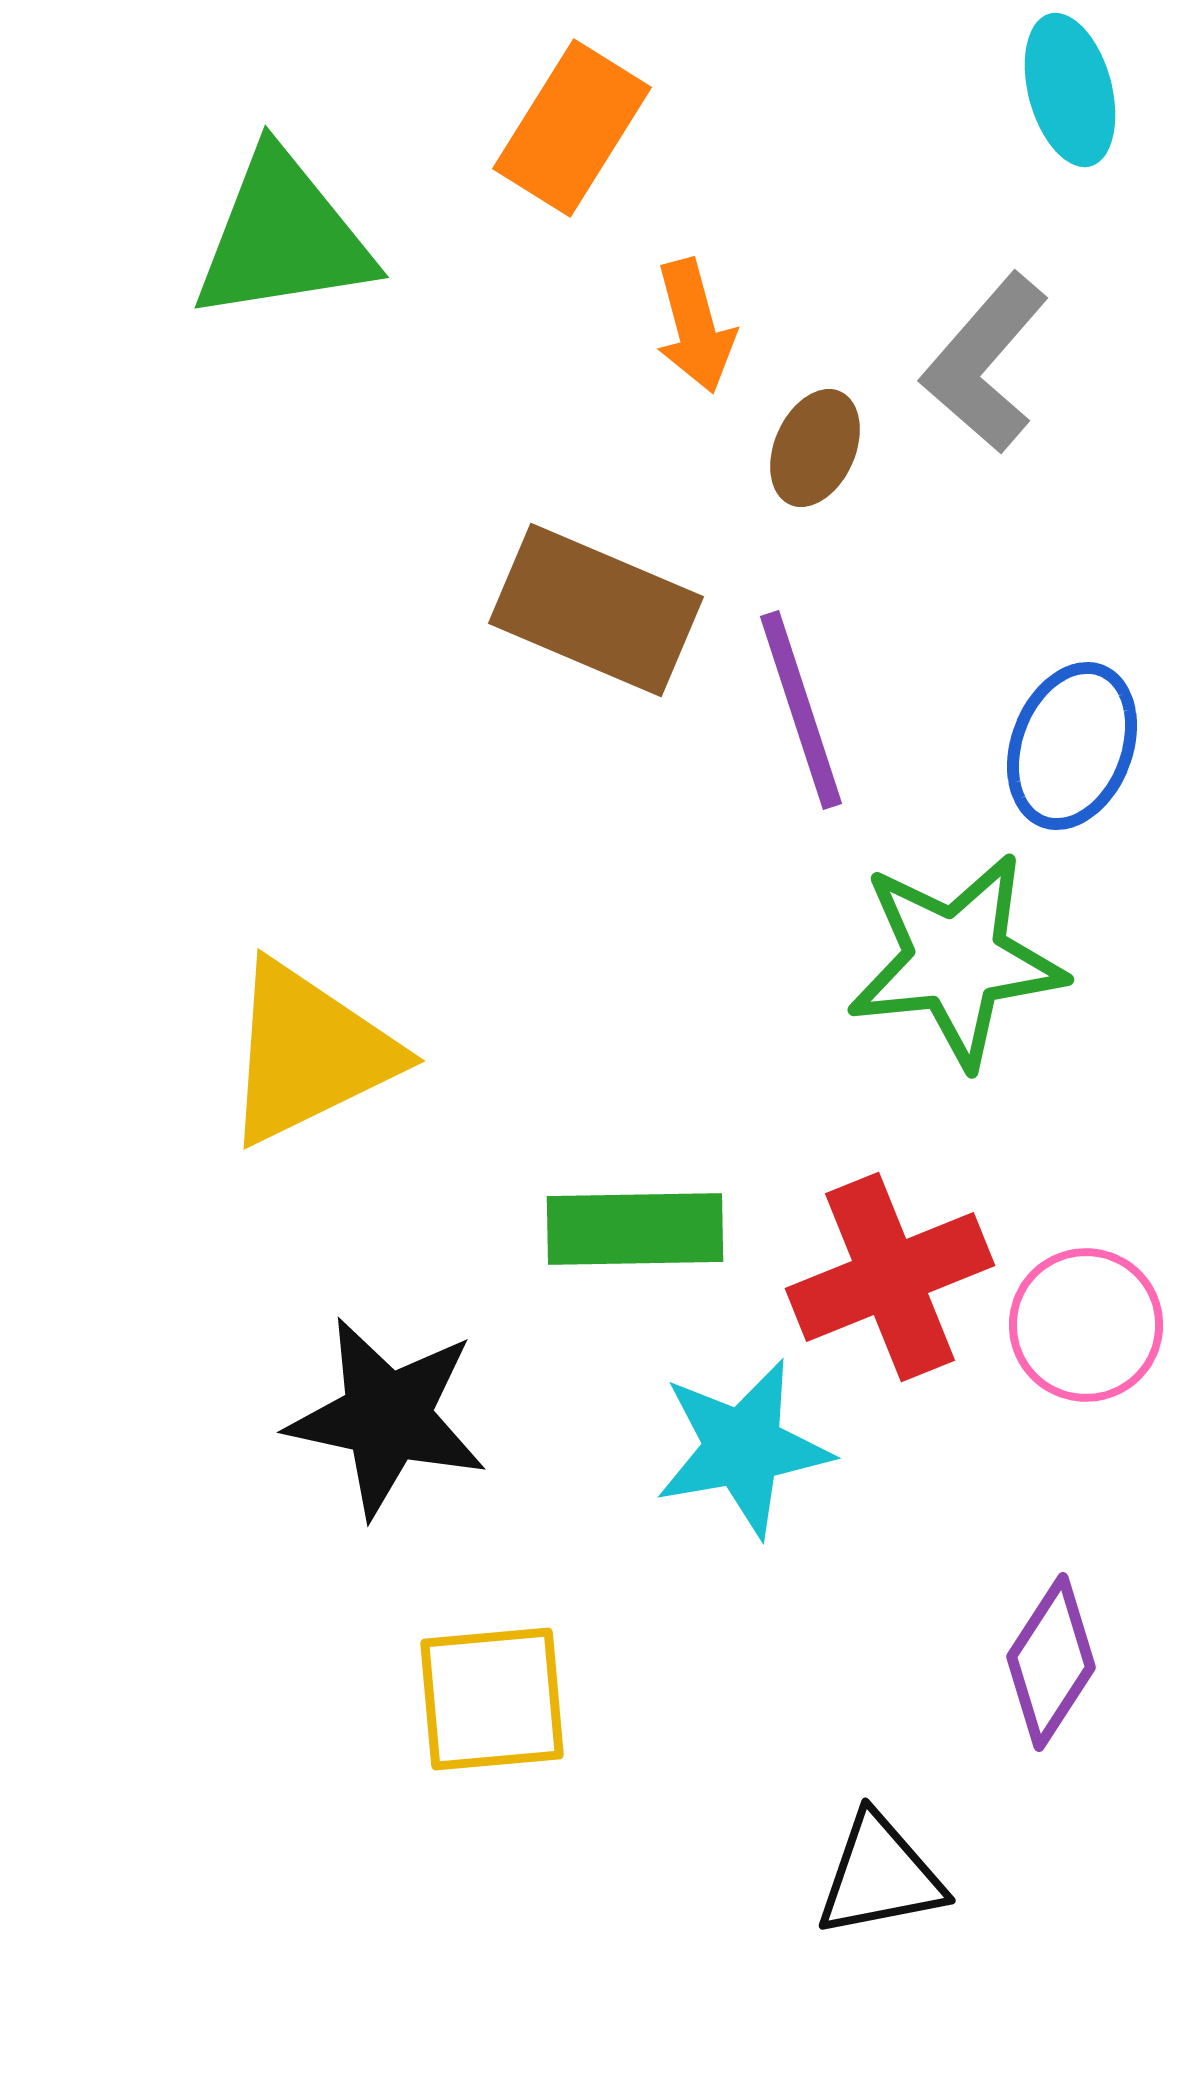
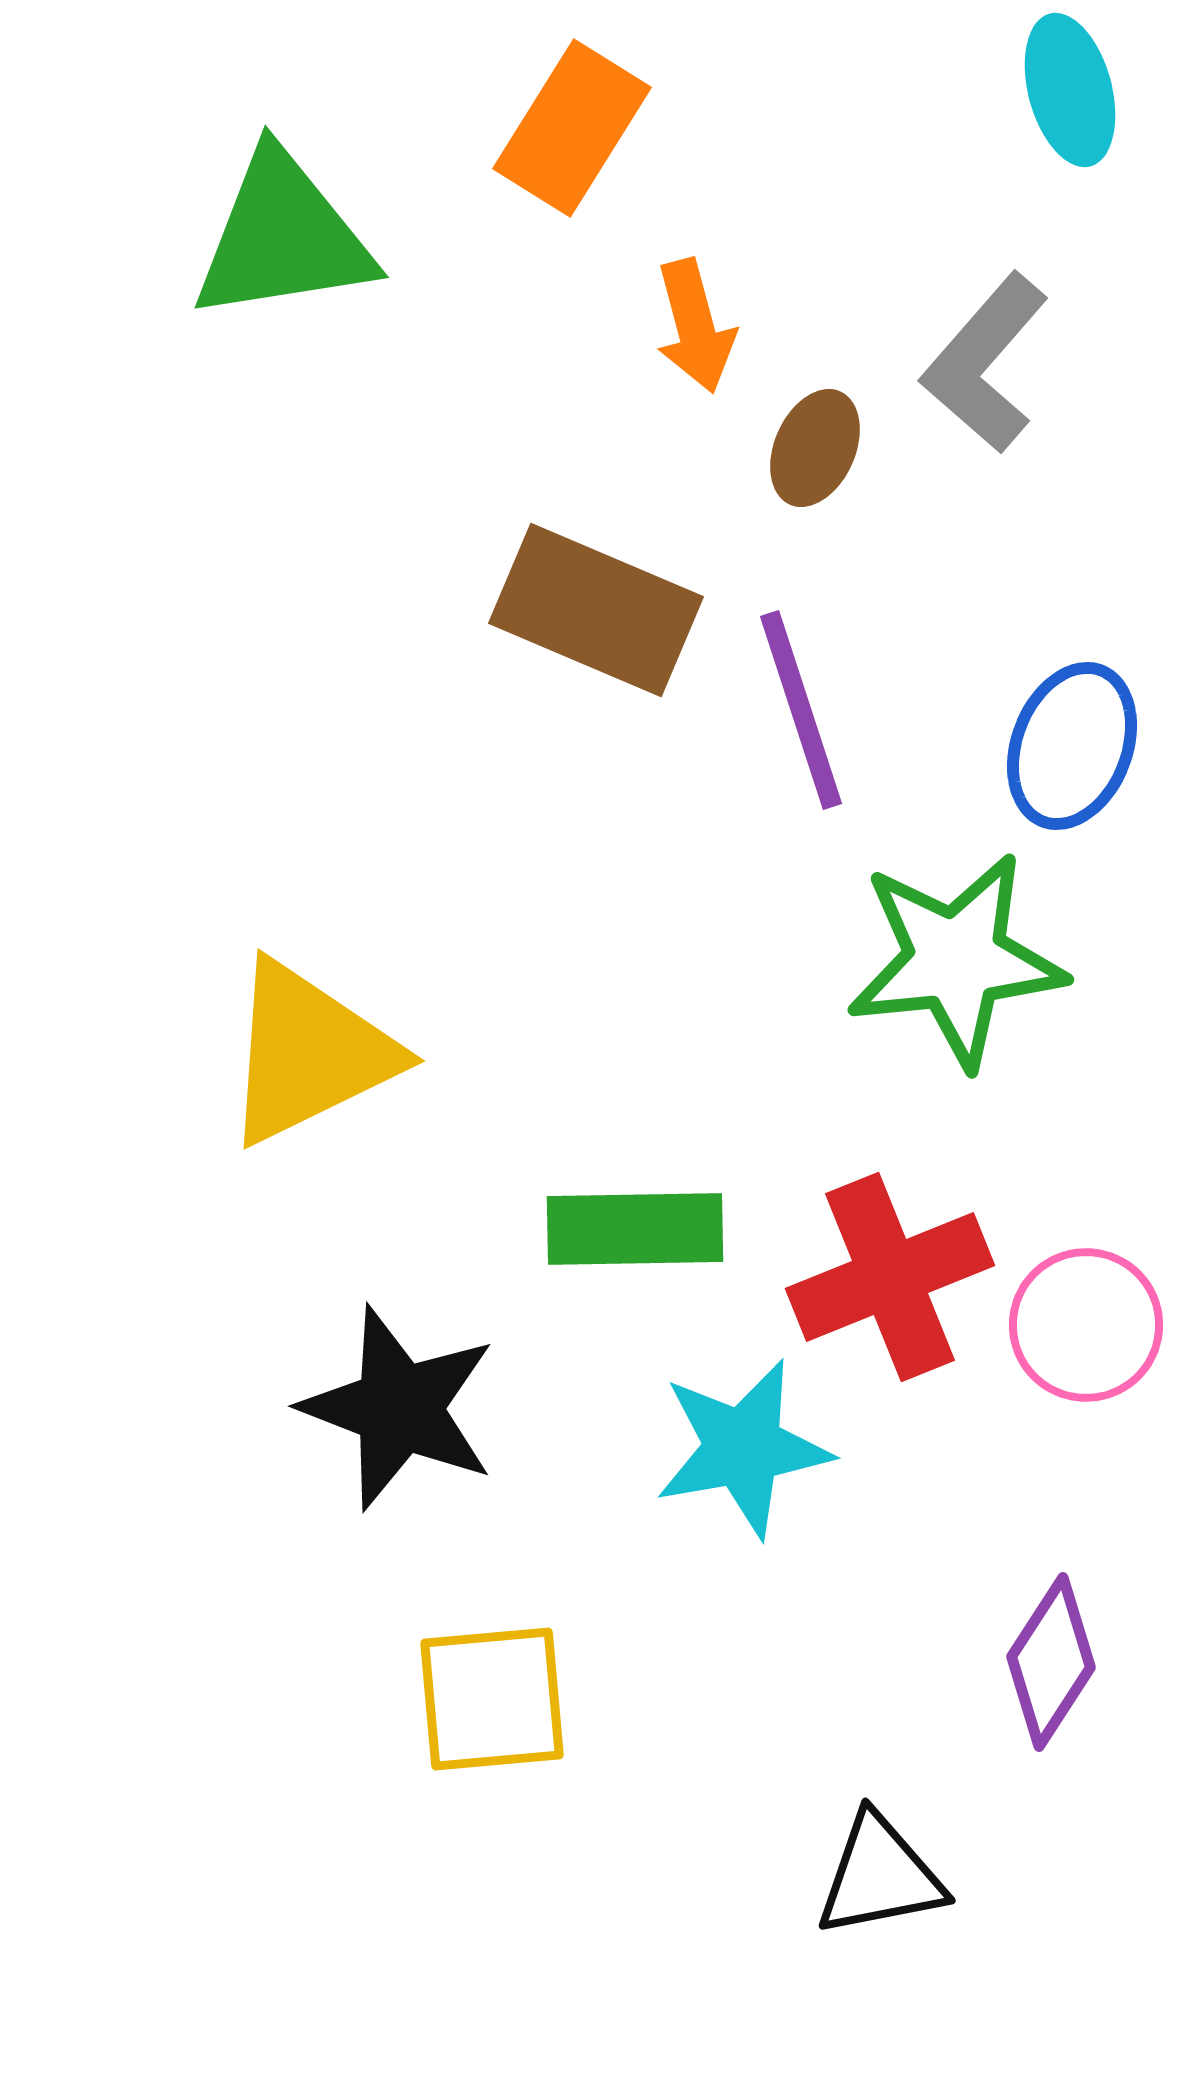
black star: moved 12 px right, 9 px up; rotated 9 degrees clockwise
